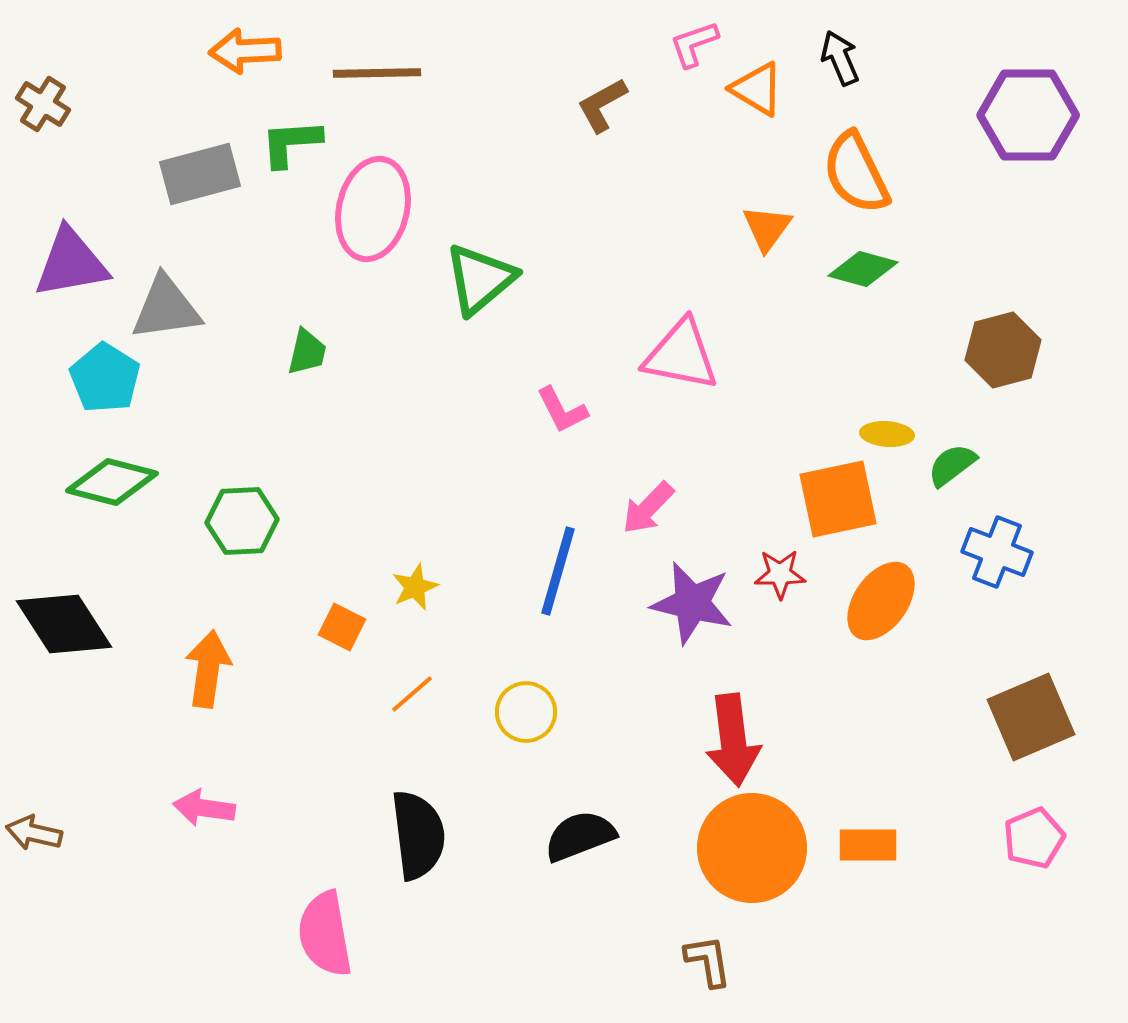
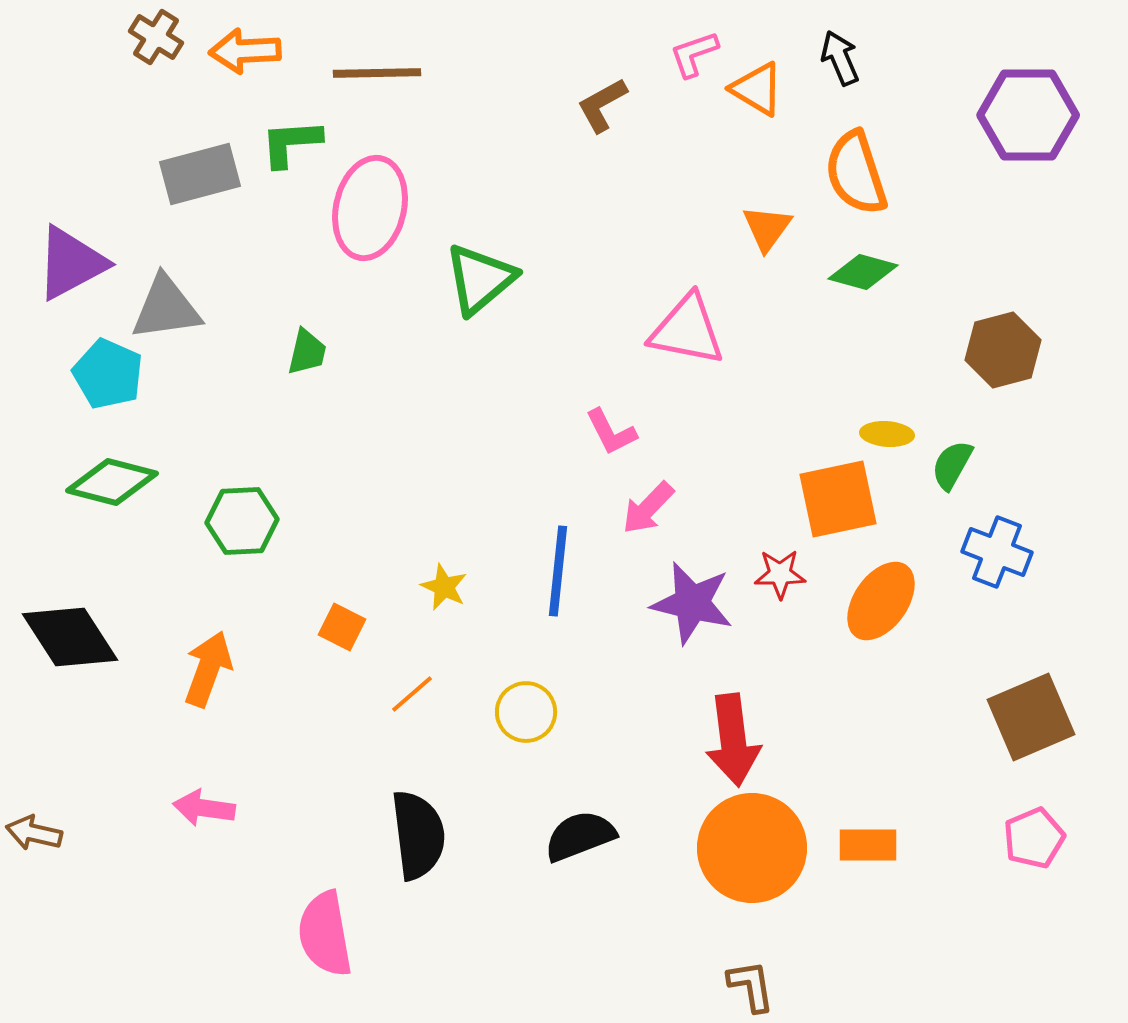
pink L-shape at (694, 44): moved 10 px down
brown cross at (43, 104): moved 113 px right, 67 px up
orange semicircle at (856, 173): rotated 8 degrees clockwise
pink ellipse at (373, 209): moved 3 px left, 1 px up
purple triangle at (71, 263): rotated 18 degrees counterclockwise
green diamond at (863, 269): moved 3 px down
pink triangle at (681, 355): moved 6 px right, 25 px up
cyan pentagon at (105, 378): moved 3 px right, 4 px up; rotated 8 degrees counterclockwise
pink L-shape at (562, 410): moved 49 px right, 22 px down
green semicircle at (952, 465): rotated 24 degrees counterclockwise
blue line at (558, 571): rotated 10 degrees counterclockwise
yellow star at (415, 587): moved 29 px right; rotated 24 degrees counterclockwise
black diamond at (64, 624): moved 6 px right, 13 px down
orange arrow at (208, 669): rotated 12 degrees clockwise
brown L-shape at (708, 961): moved 43 px right, 25 px down
